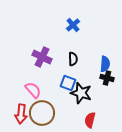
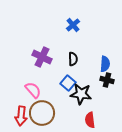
black cross: moved 2 px down
blue square: rotated 21 degrees clockwise
black star: moved 1 px down; rotated 10 degrees counterclockwise
red arrow: moved 2 px down
red semicircle: rotated 21 degrees counterclockwise
